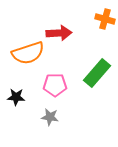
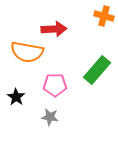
orange cross: moved 1 px left, 3 px up
red arrow: moved 5 px left, 4 px up
orange semicircle: moved 1 px left, 1 px up; rotated 28 degrees clockwise
green rectangle: moved 3 px up
black star: rotated 30 degrees clockwise
